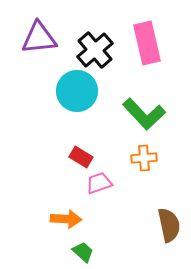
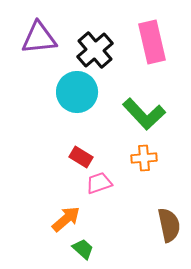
pink rectangle: moved 5 px right, 1 px up
cyan circle: moved 1 px down
orange arrow: rotated 44 degrees counterclockwise
green trapezoid: moved 3 px up
